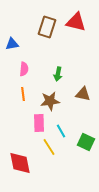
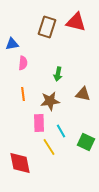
pink semicircle: moved 1 px left, 6 px up
